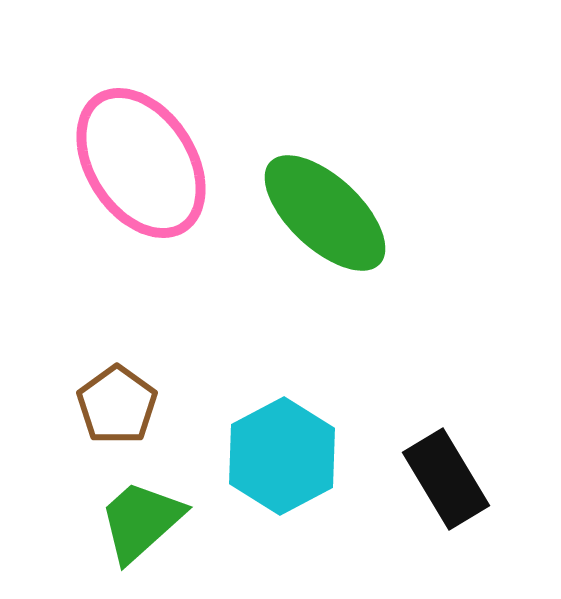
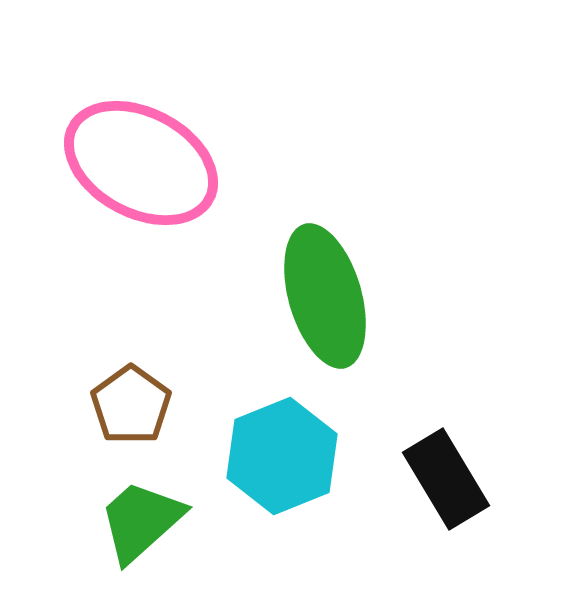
pink ellipse: rotated 29 degrees counterclockwise
green ellipse: moved 83 px down; rotated 31 degrees clockwise
brown pentagon: moved 14 px right
cyan hexagon: rotated 6 degrees clockwise
